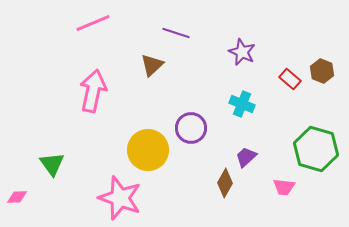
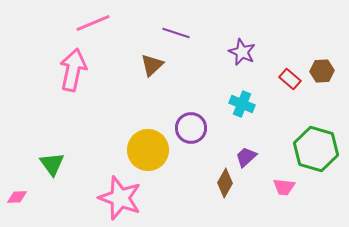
brown hexagon: rotated 25 degrees counterclockwise
pink arrow: moved 20 px left, 21 px up
